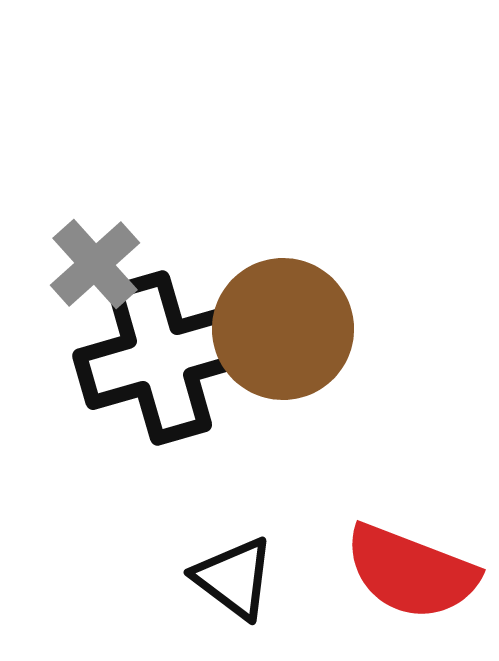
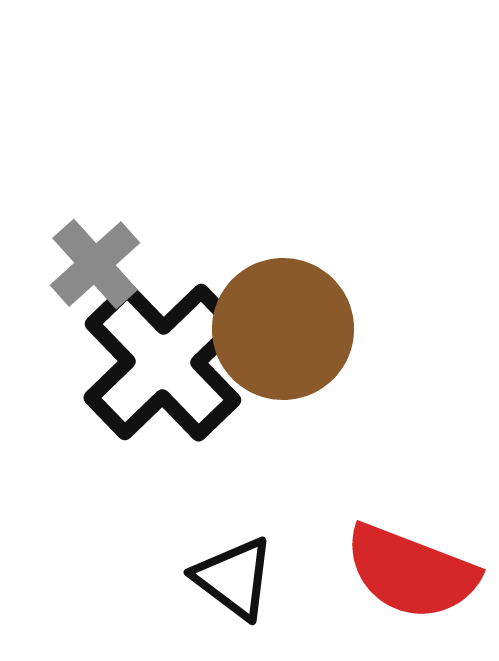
black cross: moved 3 px right, 4 px down; rotated 28 degrees counterclockwise
